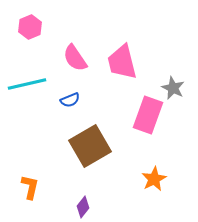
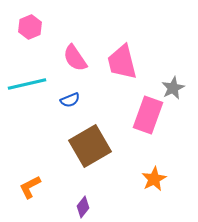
gray star: rotated 20 degrees clockwise
orange L-shape: rotated 130 degrees counterclockwise
